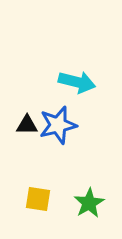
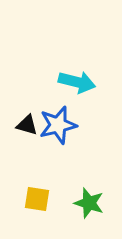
black triangle: rotated 15 degrees clockwise
yellow square: moved 1 px left
green star: rotated 24 degrees counterclockwise
